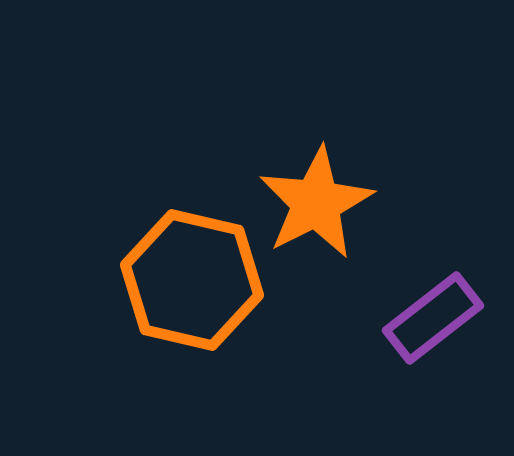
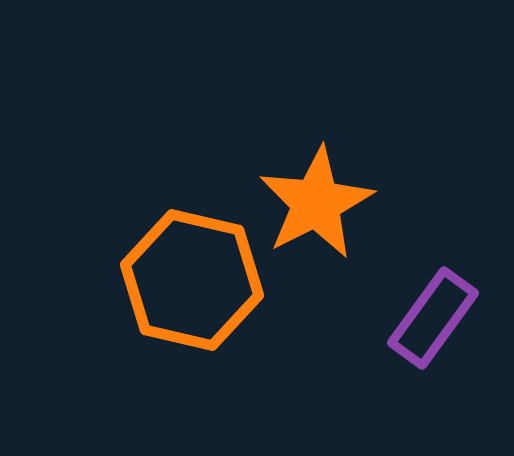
purple rectangle: rotated 16 degrees counterclockwise
